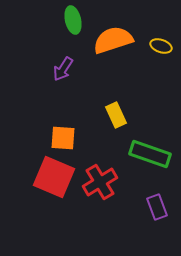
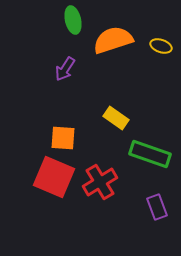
purple arrow: moved 2 px right
yellow rectangle: moved 3 px down; rotated 30 degrees counterclockwise
